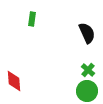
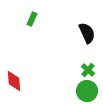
green rectangle: rotated 16 degrees clockwise
